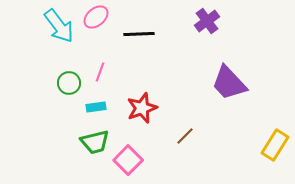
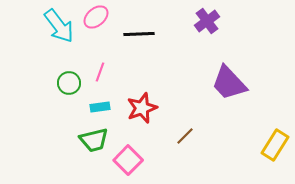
cyan rectangle: moved 4 px right
green trapezoid: moved 1 px left, 2 px up
